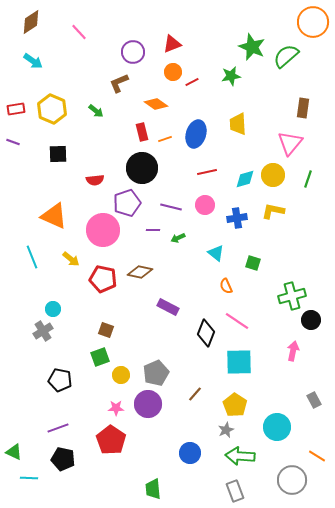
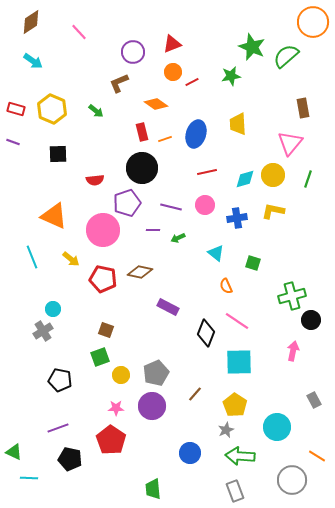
brown rectangle at (303, 108): rotated 18 degrees counterclockwise
red rectangle at (16, 109): rotated 24 degrees clockwise
purple circle at (148, 404): moved 4 px right, 2 px down
black pentagon at (63, 459): moved 7 px right
